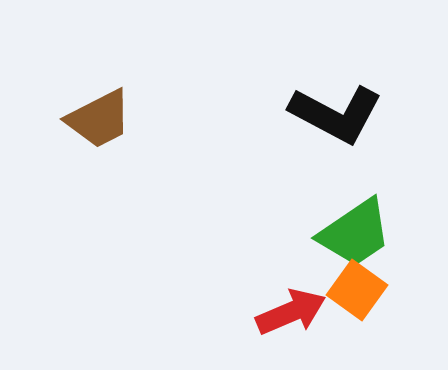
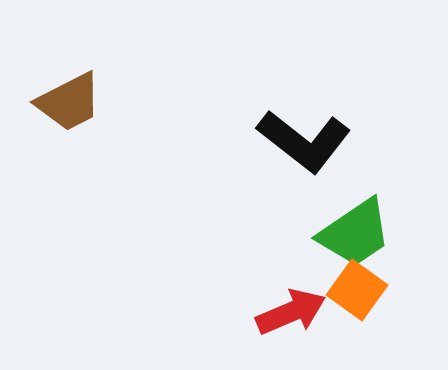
black L-shape: moved 32 px left, 27 px down; rotated 10 degrees clockwise
brown trapezoid: moved 30 px left, 17 px up
